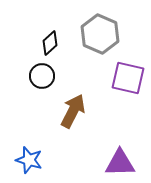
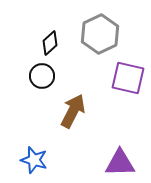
gray hexagon: rotated 12 degrees clockwise
blue star: moved 5 px right
